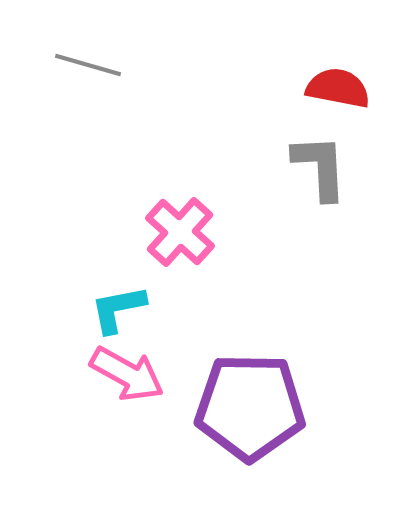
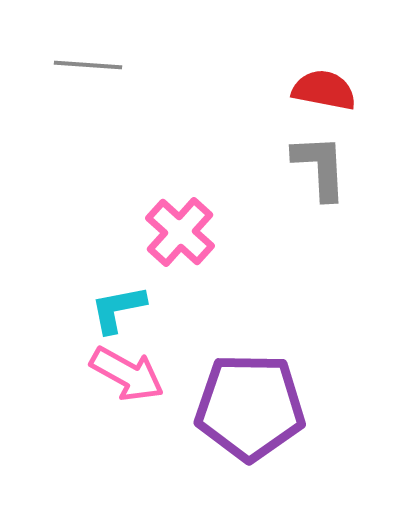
gray line: rotated 12 degrees counterclockwise
red semicircle: moved 14 px left, 2 px down
